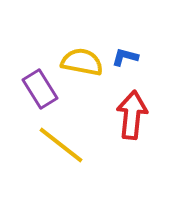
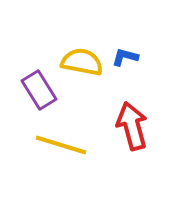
purple rectangle: moved 1 px left, 1 px down
red arrow: moved 11 px down; rotated 21 degrees counterclockwise
yellow line: rotated 21 degrees counterclockwise
